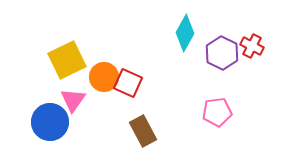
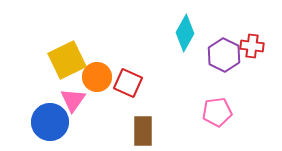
red cross: rotated 20 degrees counterclockwise
purple hexagon: moved 2 px right, 2 px down
orange circle: moved 7 px left
brown rectangle: rotated 28 degrees clockwise
